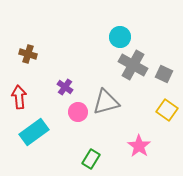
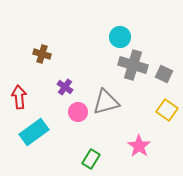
brown cross: moved 14 px right
gray cross: rotated 12 degrees counterclockwise
